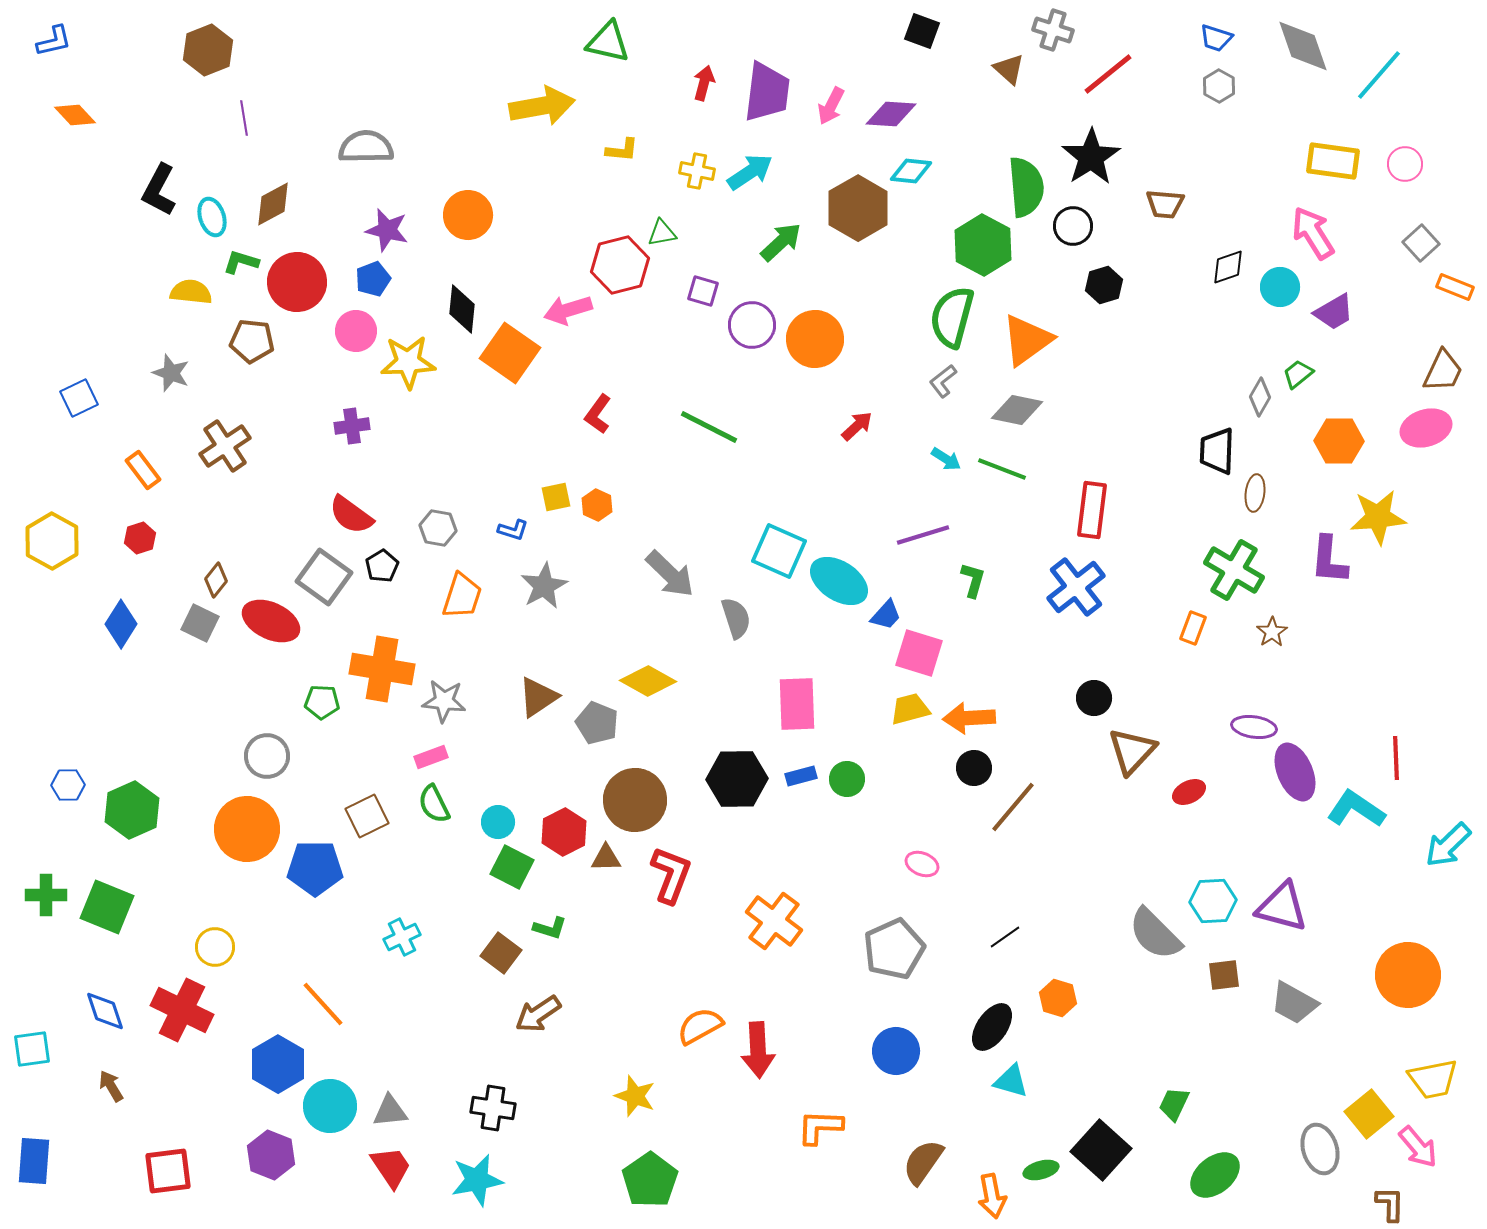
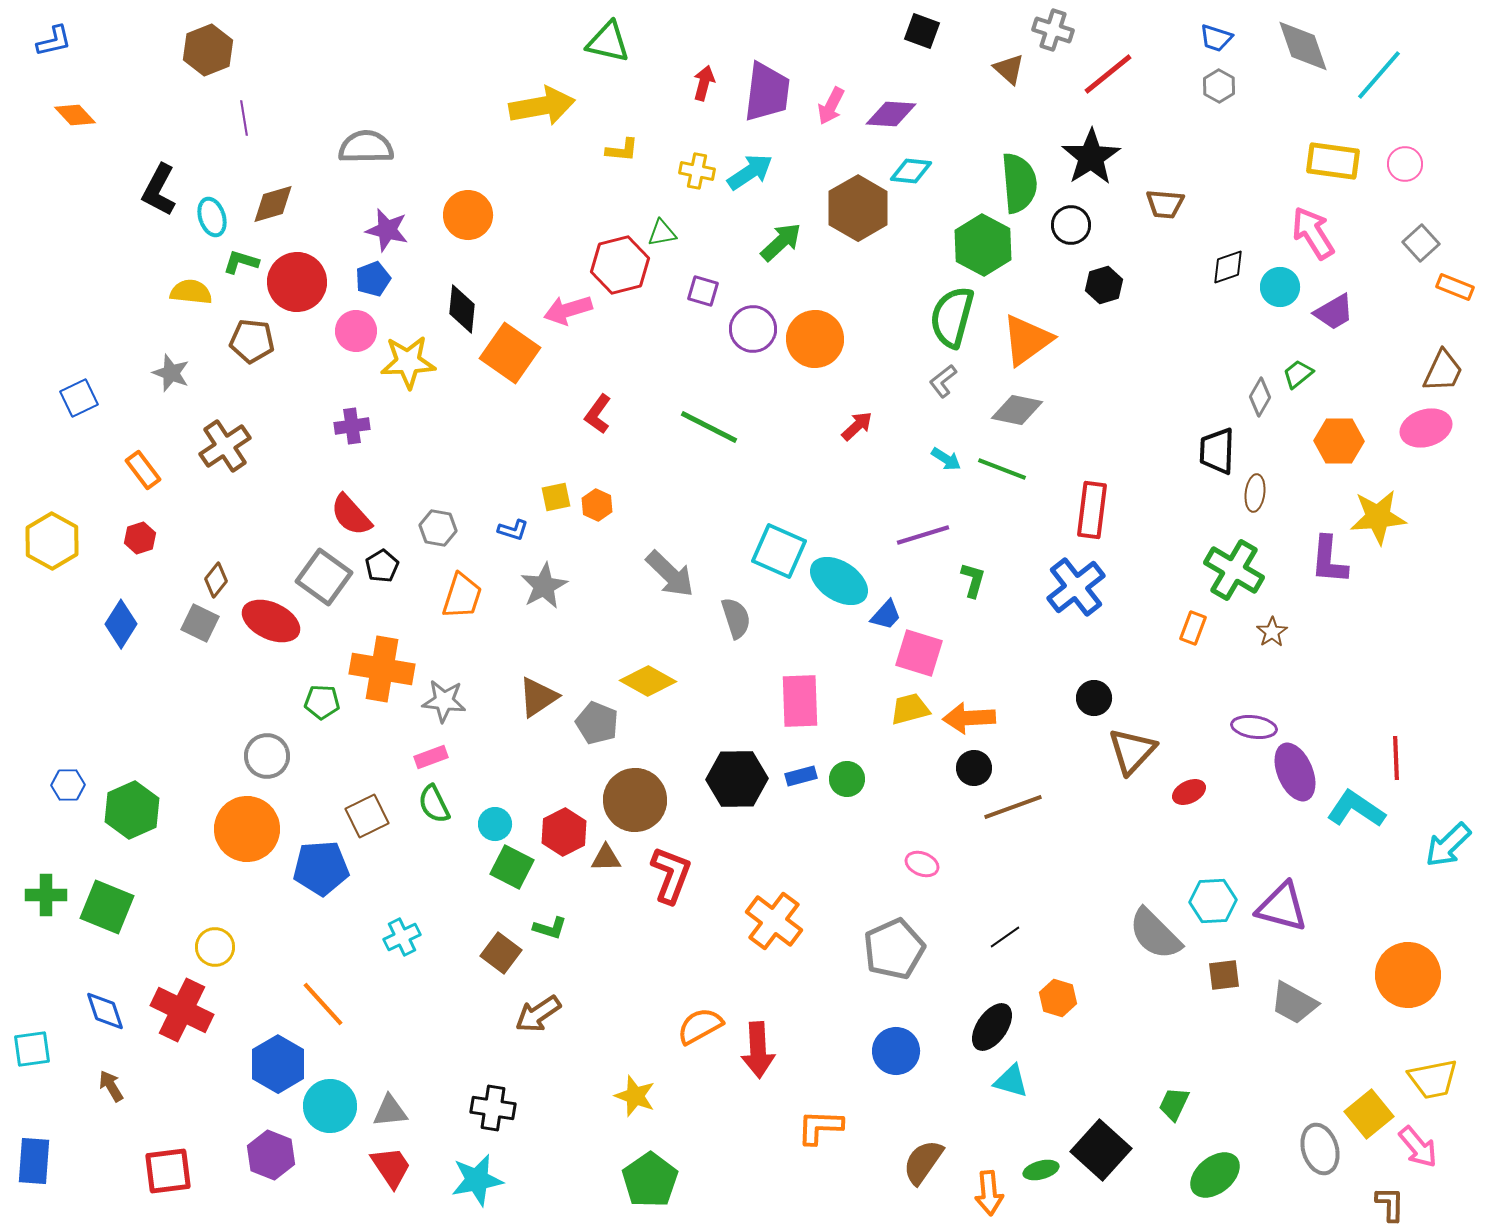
green semicircle at (1026, 187): moved 7 px left, 4 px up
brown diamond at (273, 204): rotated 12 degrees clockwise
black circle at (1073, 226): moved 2 px left, 1 px up
purple circle at (752, 325): moved 1 px right, 4 px down
red semicircle at (351, 515): rotated 12 degrees clockwise
pink rectangle at (797, 704): moved 3 px right, 3 px up
brown line at (1013, 807): rotated 30 degrees clockwise
cyan circle at (498, 822): moved 3 px left, 2 px down
blue pentagon at (315, 868): moved 6 px right; rotated 4 degrees counterclockwise
orange arrow at (992, 1196): moved 3 px left, 3 px up; rotated 6 degrees clockwise
